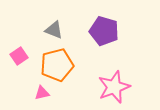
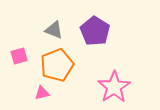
purple pentagon: moved 9 px left; rotated 16 degrees clockwise
pink square: rotated 18 degrees clockwise
orange pentagon: rotated 8 degrees counterclockwise
pink star: rotated 12 degrees counterclockwise
